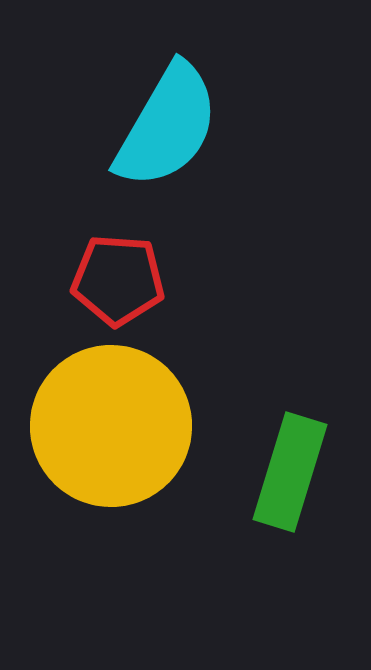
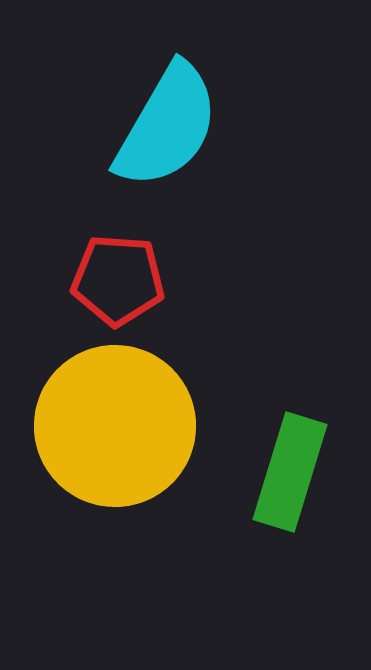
yellow circle: moved 4 px right
